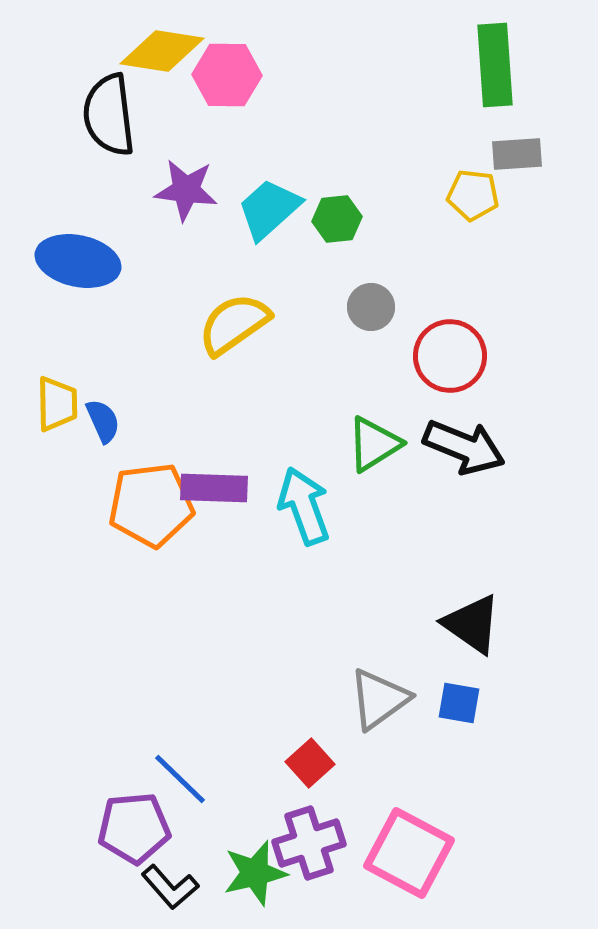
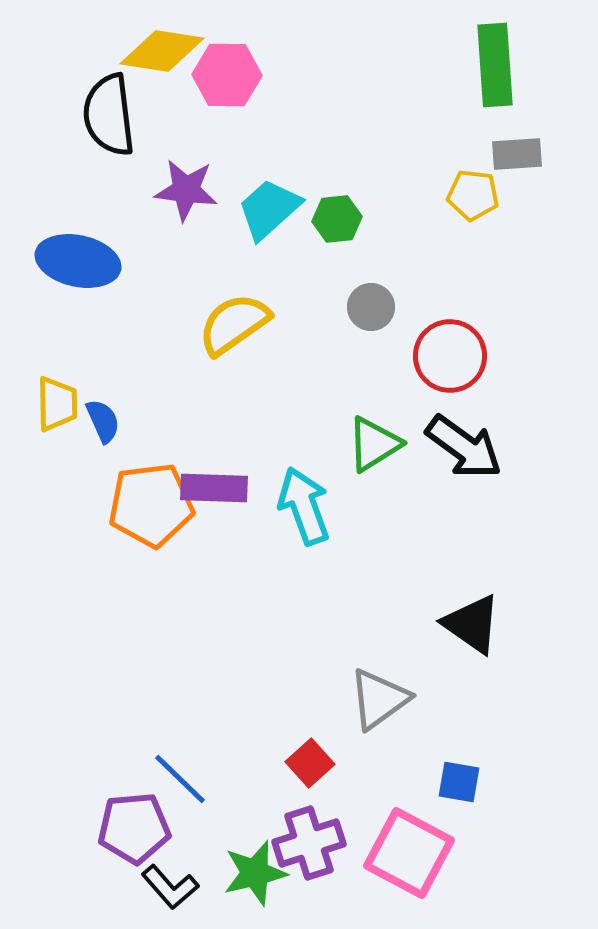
black arrow: rotated 14 degrees clockwise
blue square: moved 79 px down
